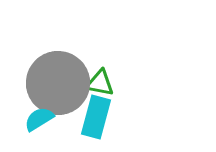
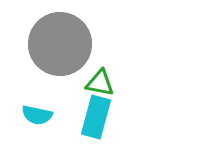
gray circle: moved 2 px right, 39 px up
cyan semicircle: moved 2 px left, 4 px up; rotated 136 degrees counterclockwise
